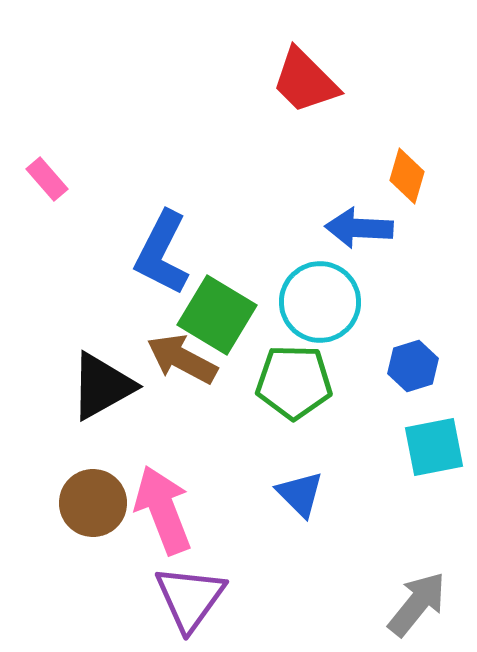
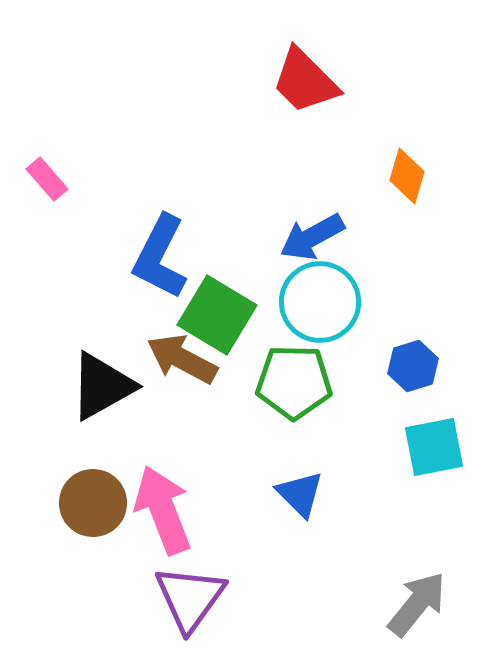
blue arrow: moved 47 px left, 9 px down; rotated 32 degrees counterclockwise
blue L-shape: moved 2 px left, 4 px down
